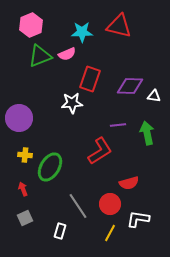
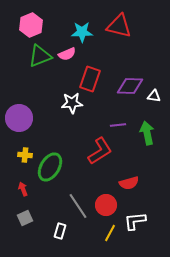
red circle: moved 4 px left, 1 px down
white L-shape: moved 3 px left, 2 px down; rotated 15 degrees counterclockwise
